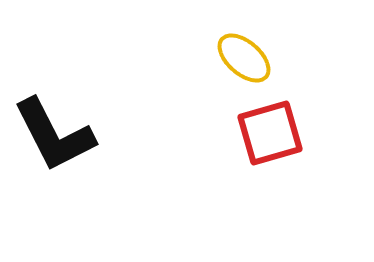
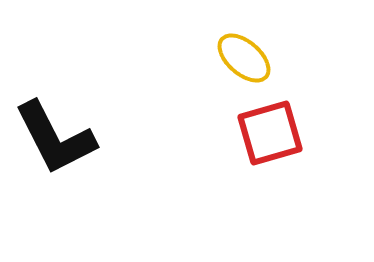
black L-shape: moved 1 px right, 3 px down
